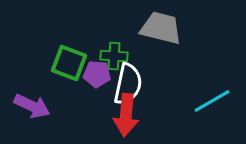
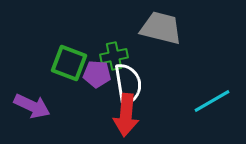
green cross: rotated 16 degrees counterclockwise
white semicircle: rotated 21 degrees counterclockwise
